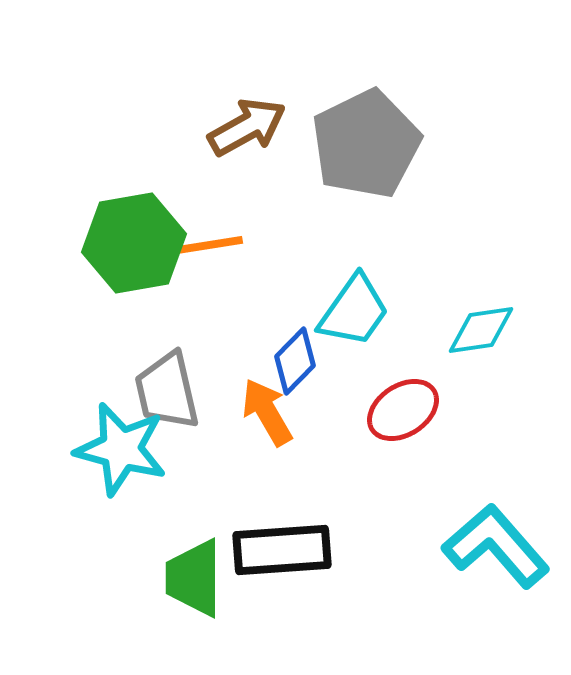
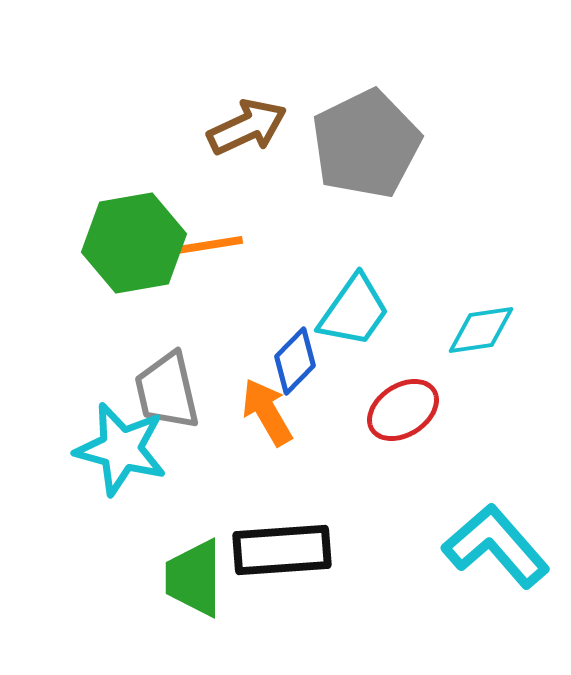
brown arrow: rotated 4 degrees clockwise
